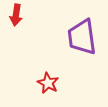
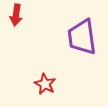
red star: moved 3 px left, 1 px down
